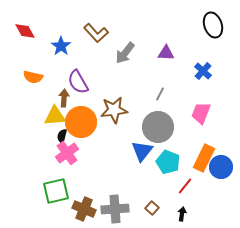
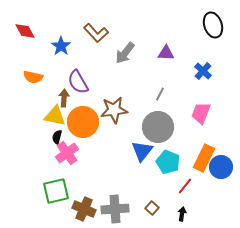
yellow triangle: rotated 15 degrees clockwise
orange circle: moved 2 px right
black semicircle: moved 5 px left, 1 px down
